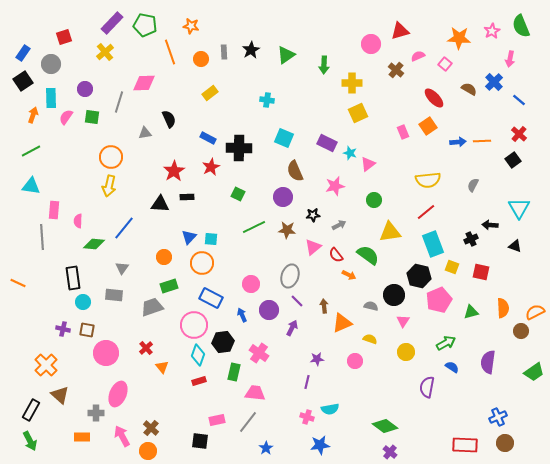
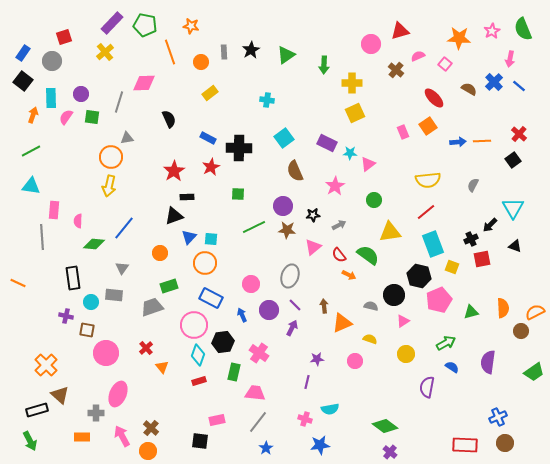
green semicircle at (521, 26): moved 2 px right, 3 px down
orange circle at (201, 59): moved 3 px down
gray circle at (51, 64): moved 1 px right, 3 px up
black square at (23, 81): rotated 18 degrees counterclockwise
purple circle at (85, 89): moved 4 px left, 5 px down
blue line at (519, 100): moved 14 px up
yellow square at (358, 113): moved 3 px left
gray triangle at (145, 133): moved 18 px left, 5 px down
cyan square at (284, 138): rotated 30 degrees clockwise
cyan star at (350, 153): rotated 16 degrees counterclockwise
pink star at (335, 186): rotated 18 degrees counterclockwise
green square at (238, 194): rotated 24 degrees counterclockwise
purple circle at (283, 197): moved 9 px down
black triangle at (160, 204): moved 14 px right, 12 px down; rotated 24 degrees counterclockwise
cyan triangle at (519, 208): moved 6 px left
black arrow at (490, 225): rotated 49 degrees counterclockwise
red semicircle at (336, 255): moved 3 px right
orange circle at (164, 257): moved 4 px left, 4 px up
orange circle at (202, 263): moved 3 px right
red square at (481, 272): moved 1 px right, 13 px up; rotated 24 degrees counterclockwise
purple line at (297, 301): moved 2 px left, 4 px down
cyan circle at (83, 302): moved 8 px right
pink triangle at (403, 321): rotated 24 degrees clockwise
purple cross at (63, 329): moved 3 px right, 13 px up
yellow circle at (406, 352): moved 2 px down
black rectangle at (31, 410): moved 6 px right; rotated 45 degrees clockwise
pink cross at (307, 417): moved 2 px left, 2 px down
gray line at (248, 422): moved 10 px right
